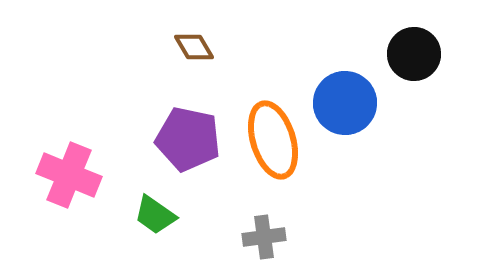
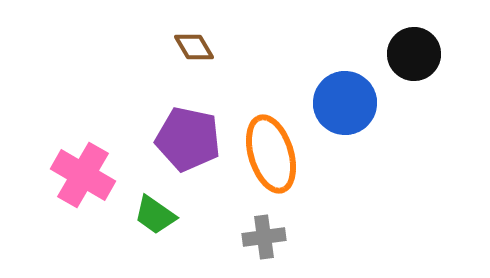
orange ellipse: moved 2 px left, 14 px down
pink cross: moved 14 px right; rotated 8 degrees clockwise
